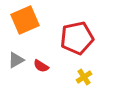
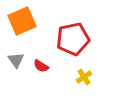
orange square: moved 3 px left, 1 px down
red pentagon: moved 4 px left, 1 px down
gray triangle: rotated 36 degrees counterclockwise
